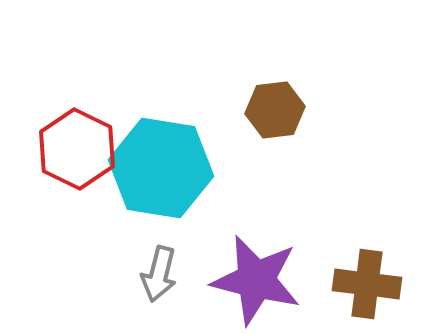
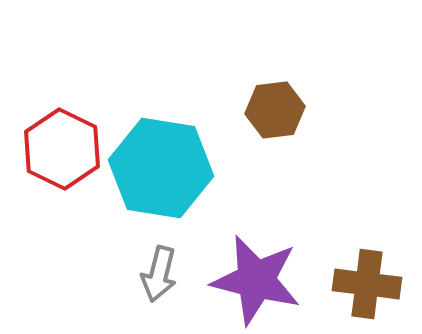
red hexagon: moved 15 px left
